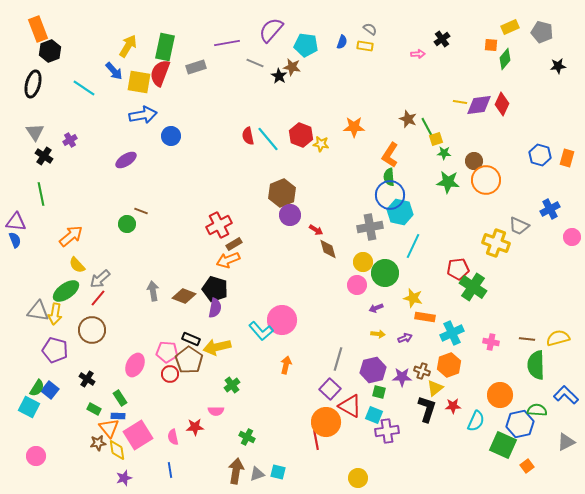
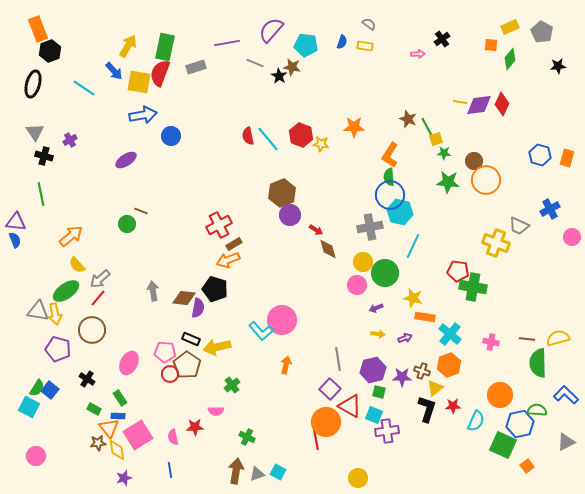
gray semicircle at (370, 29): moved 1 px left, 5 px up
gray pentagon at (542, 32): rotated 15 degrees clockwise
green diamond at (505, 59): moved 5 px right
black cross at (44, 156): rotated 18 degrees counterclockwise
red pentagon at (458, 269): moved 2 px down; rotated 15 degrees clockwise
green cross at (473, 287): rotated 24 degrees counterclockwise
brown diamond at (184, 296): moved 2 px down; rotated 15 degrees counterclockwise
purple semicircle at (215, 308): moved 17 px left
yellow arrow at (55, 314): rotated 20 degrees counterclockwise
cyan cross at (452, 333): moved 2 px left, 1 px down; rotated 25 degrees counterclockwise
purple pentagon at (55, 350): moved 3 px right, 1 px up
pink pentagon at (167, 352): moved 2 px left
gray line at (338, 359): rotated 25 degrees counterclockwise
brown pentagon at (189, 360): moved 2 px left, 5 px down
pink ellipse at (135, 365): moved 6 px left, 2 px up
green semicircle at (536, 365): moved 2 px right, 2 px up
cyan square at (278, 472): rotated 14 degrees clockwise
